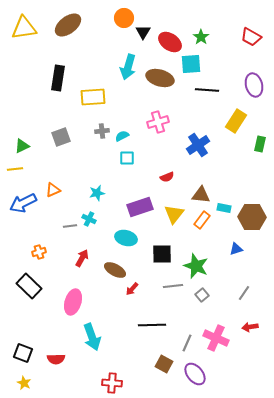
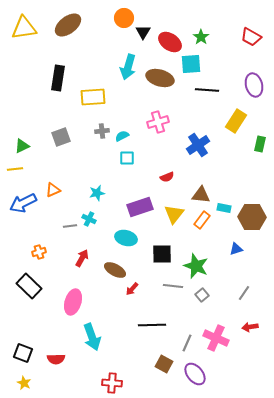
gray line at (173, 286): rotated 12 degrees clockwise
